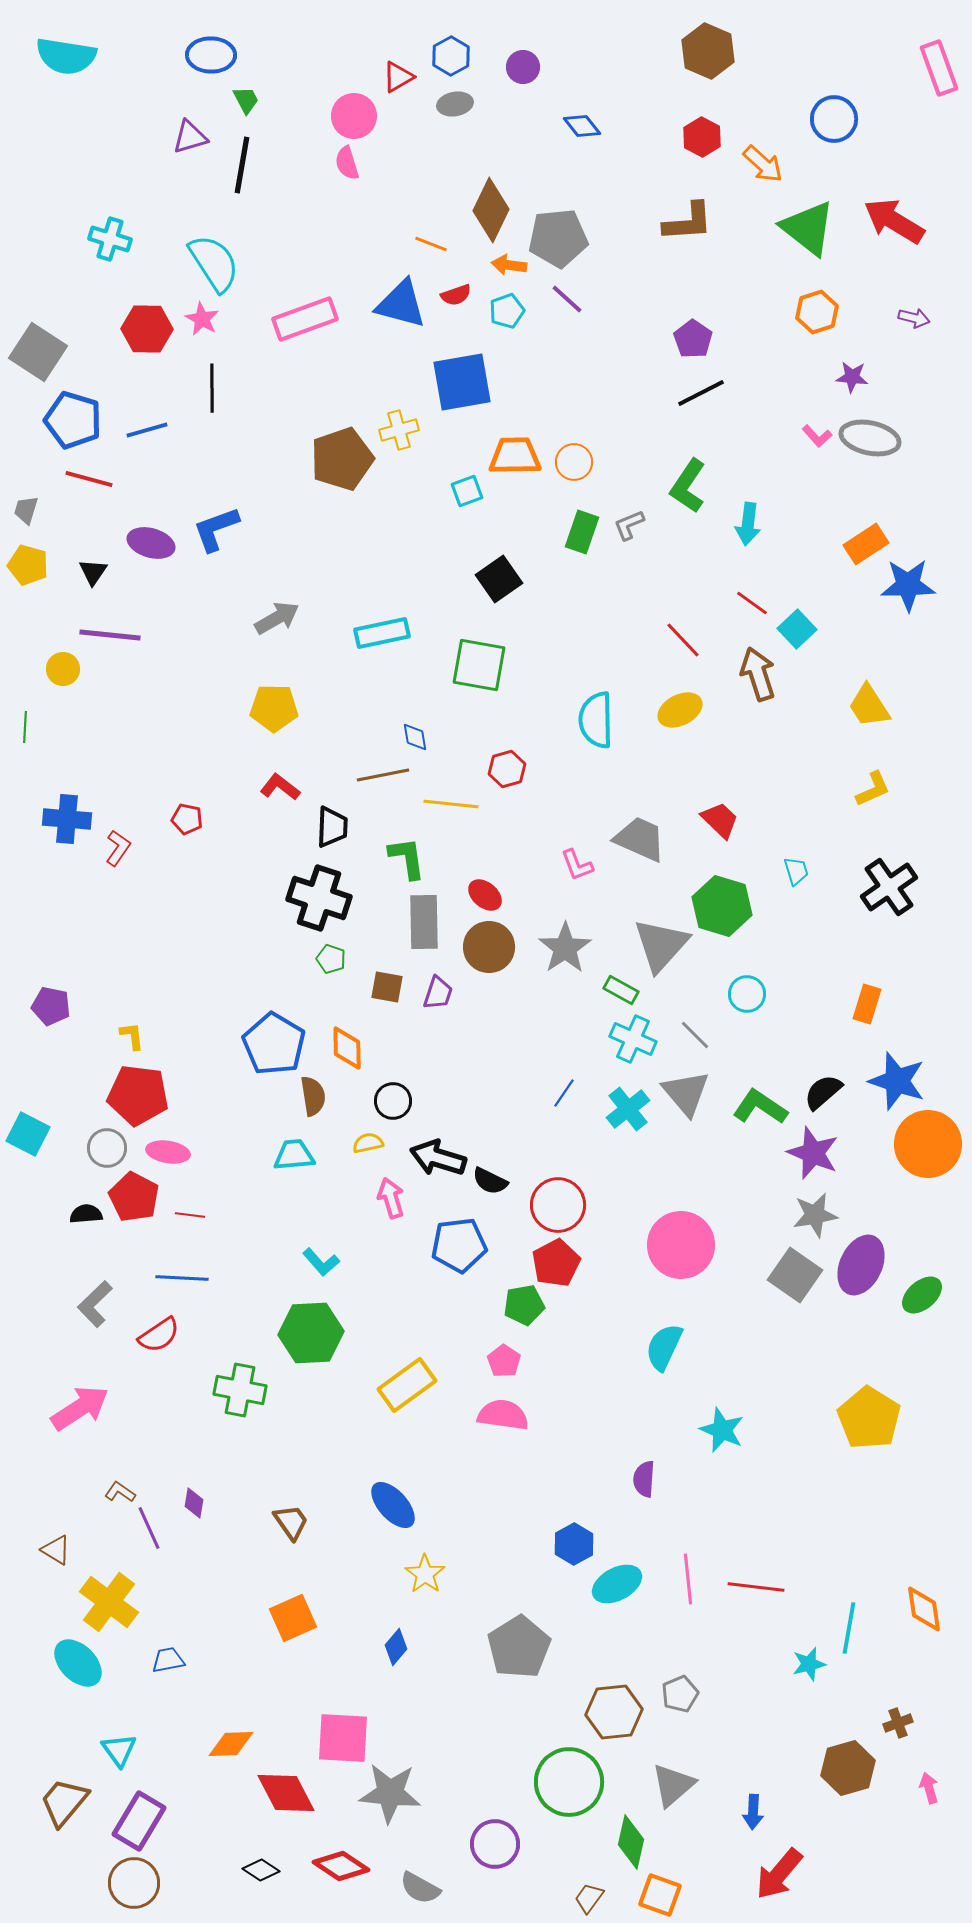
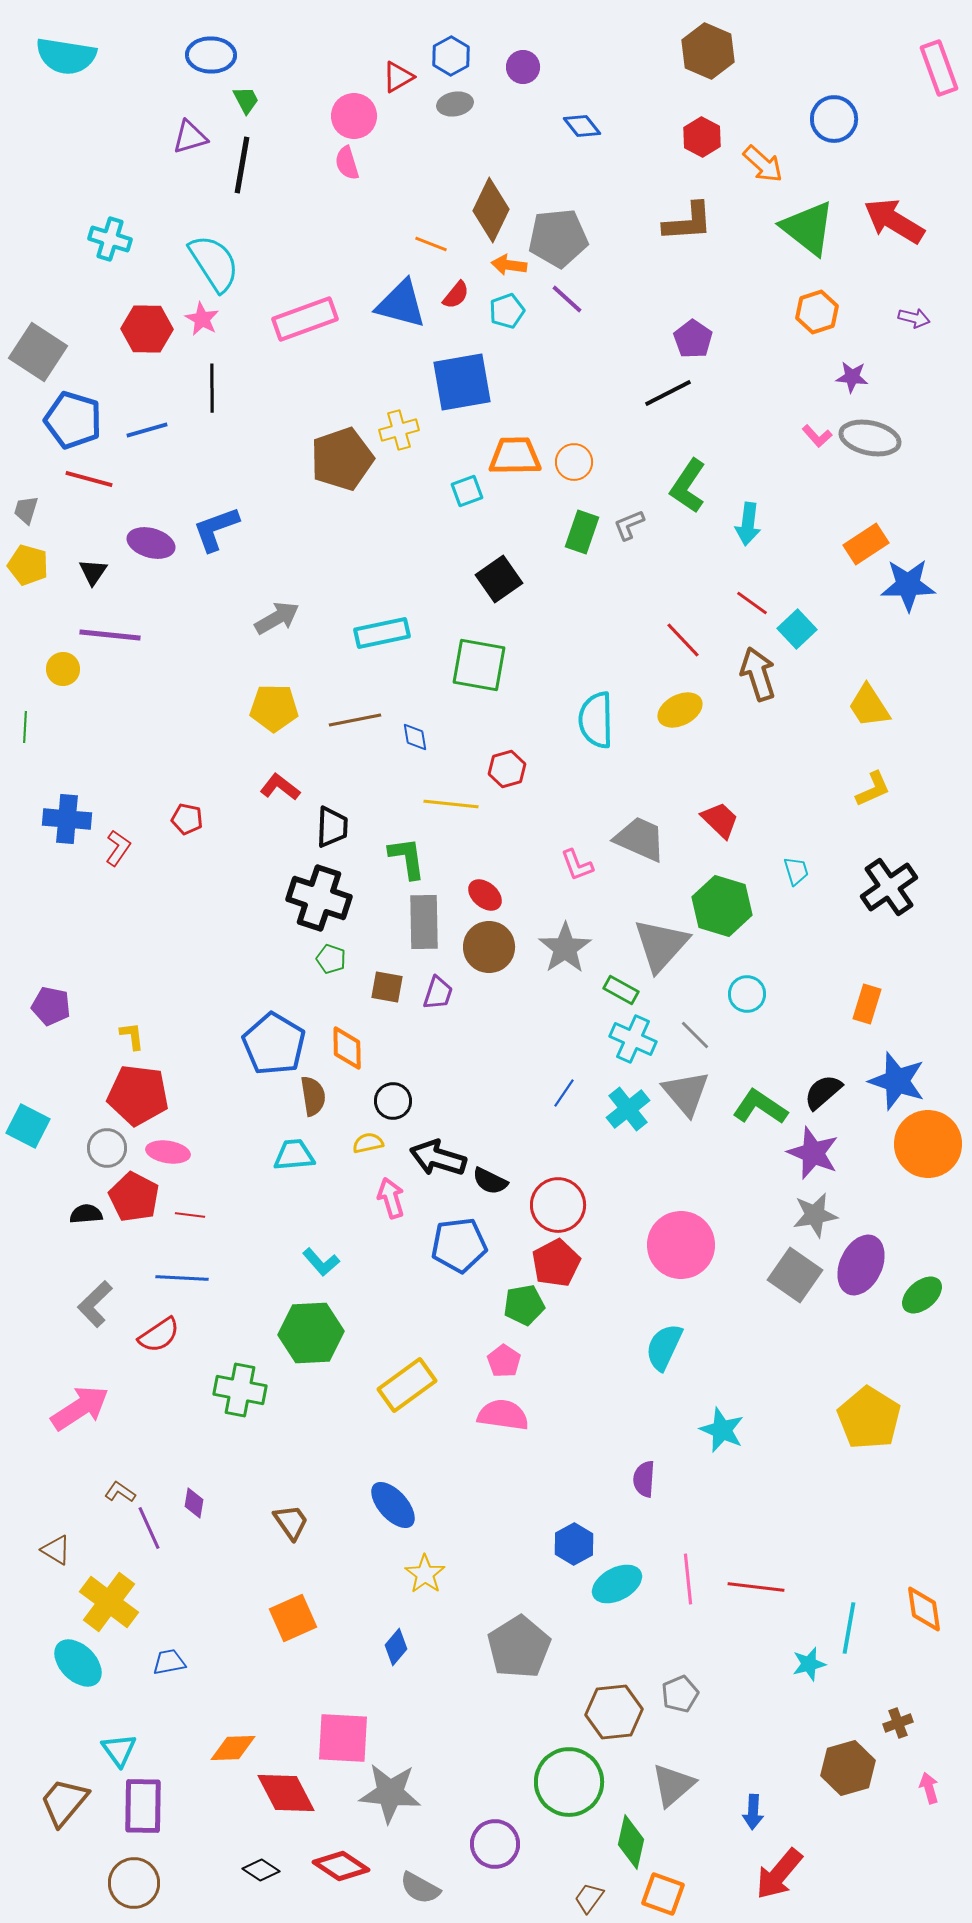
red semicircle at (456, 295): rotated 32 degrees counterclockwise
black line at (701, 393): moved 33 px left
brown line at (383, 775): moved 28 px left, 55 px up
cyan square at (28, 1134): moved 8 px up
blue trapezoid at (168, 1660): moved 1 px right, 2 px down
orange diamond at (231, 1744): moved 2 px right, 4 px down
purple rectangle at (139, 1821): moved 4 px right, 15 px up; rotated 30 degrees counterclockwise
orange square at (660, 1895): moved 3 px right, 1 px up
